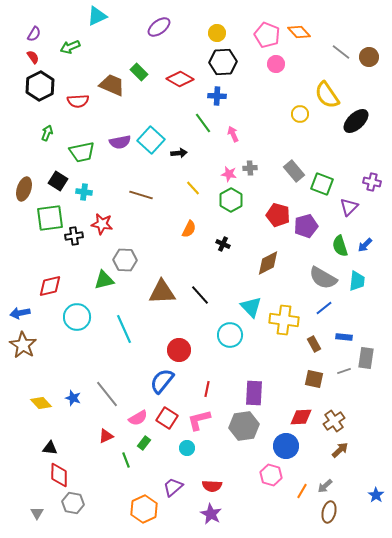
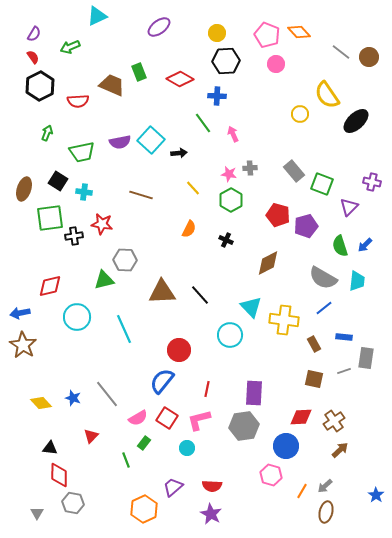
black hexagon at (223, 62): moved 3 px right, 1 px up
green rectangle at (139, 72): rotated 24 degrees clockwise
black cross at (223, 244): moved 3 px right, 4 px up
red triangle at (106, 436): moved 15 px left; rotated 21 degrees counterclockwise
brown ellipse at (329, 512): moved 3 px left
